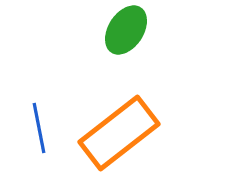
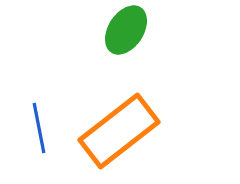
orange rectangle: moved 2 px up
